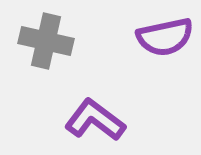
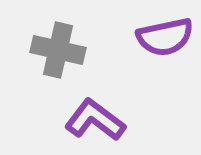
gray cross: moved 12 px right, 9 px down
